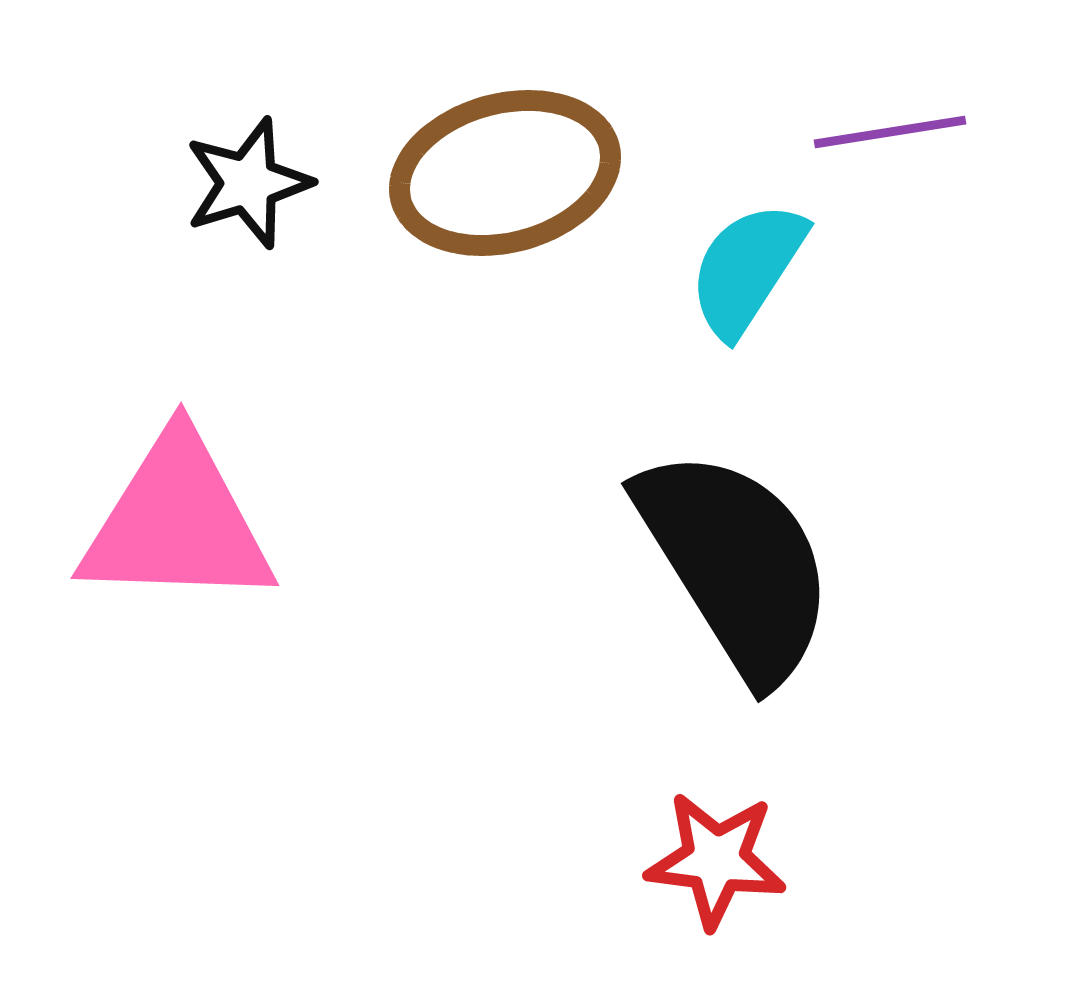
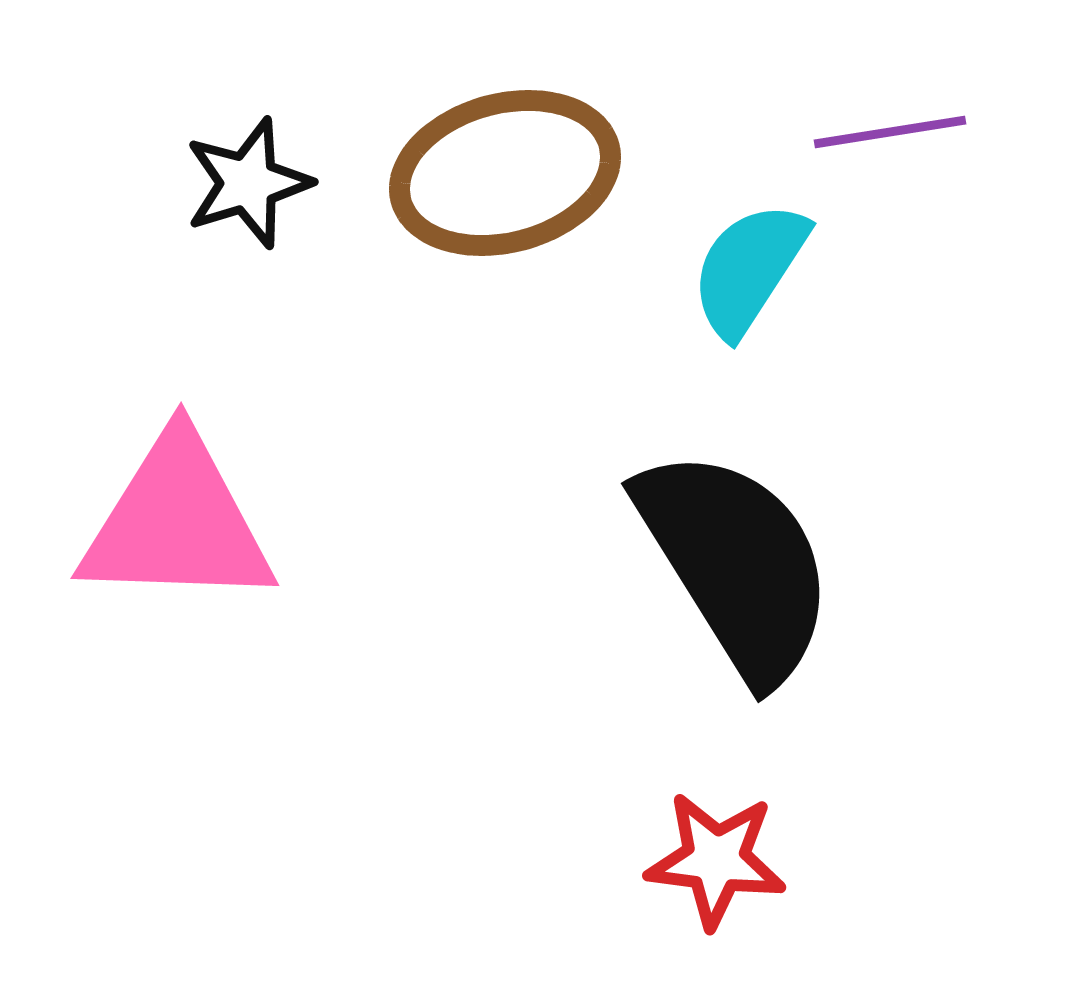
cyan semicircle: moved 2 px right
